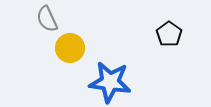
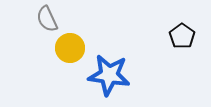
black pentagon: moved 13 px right, 2 px down
blue star: moved 1 px left, 7 px up
